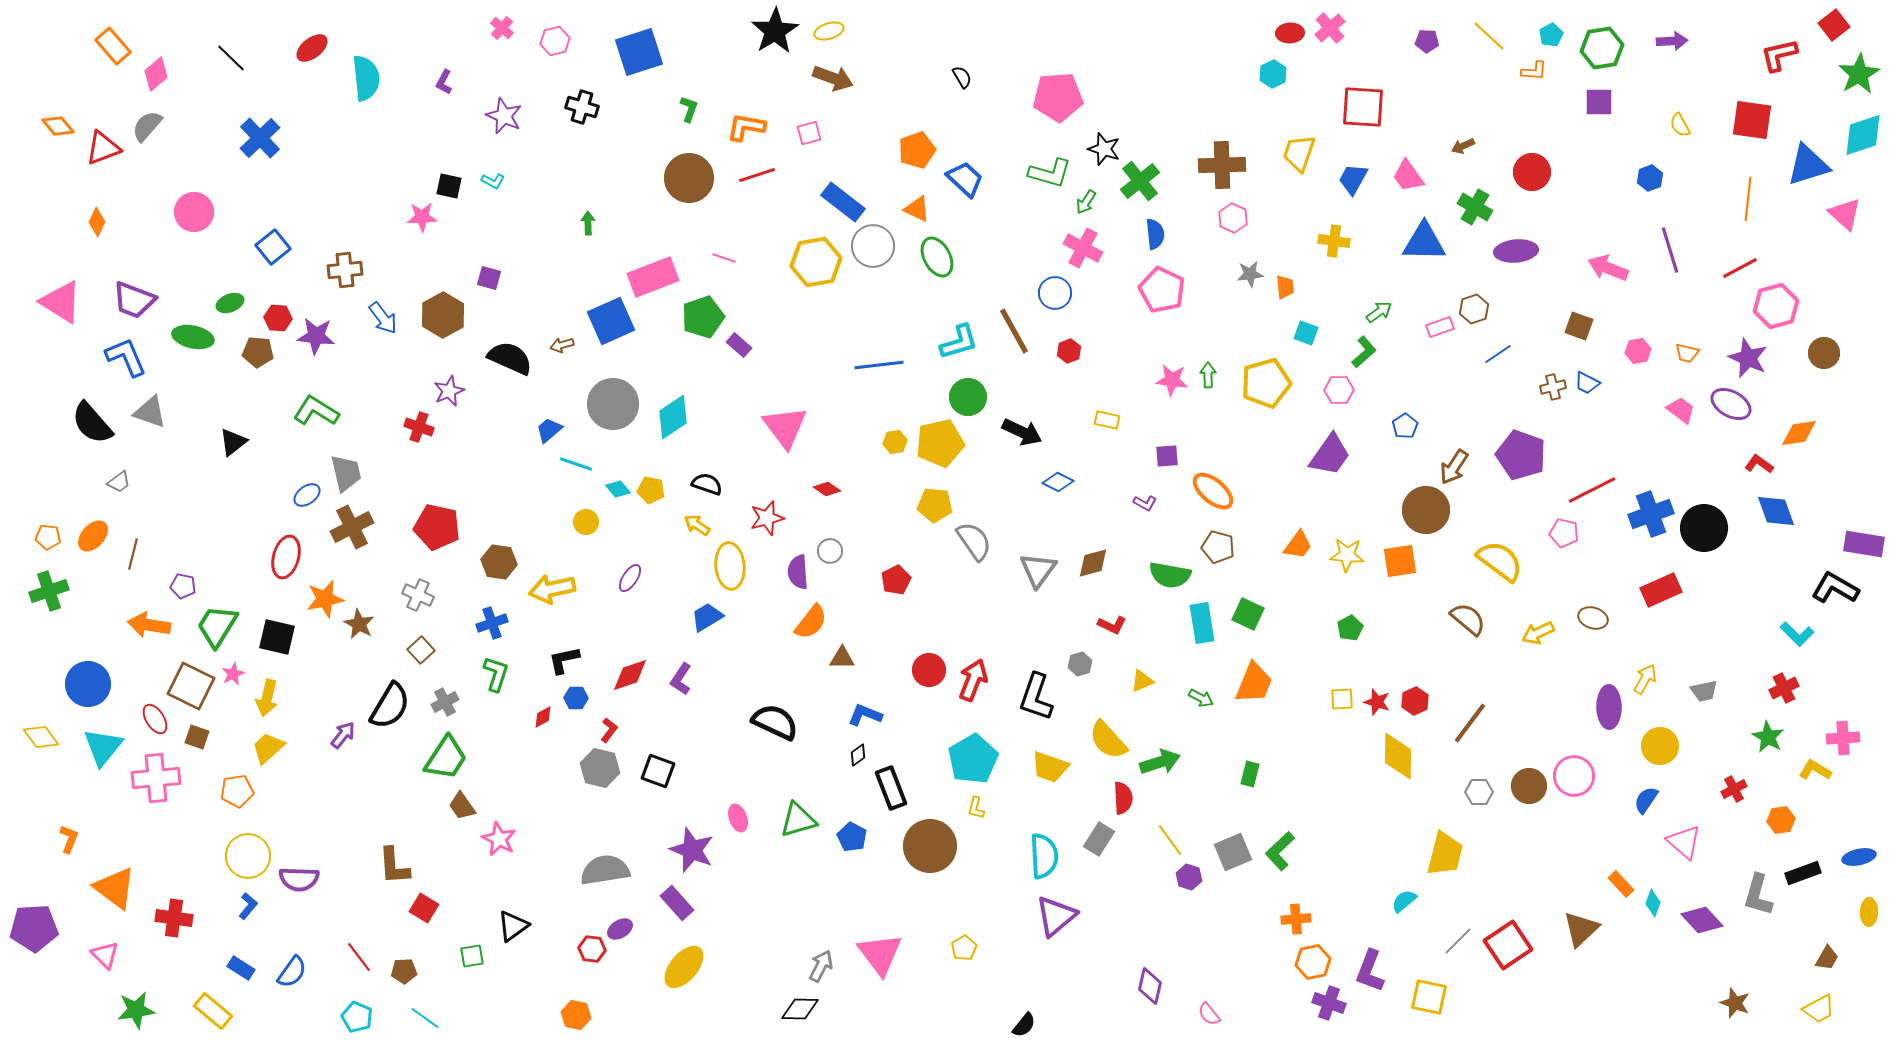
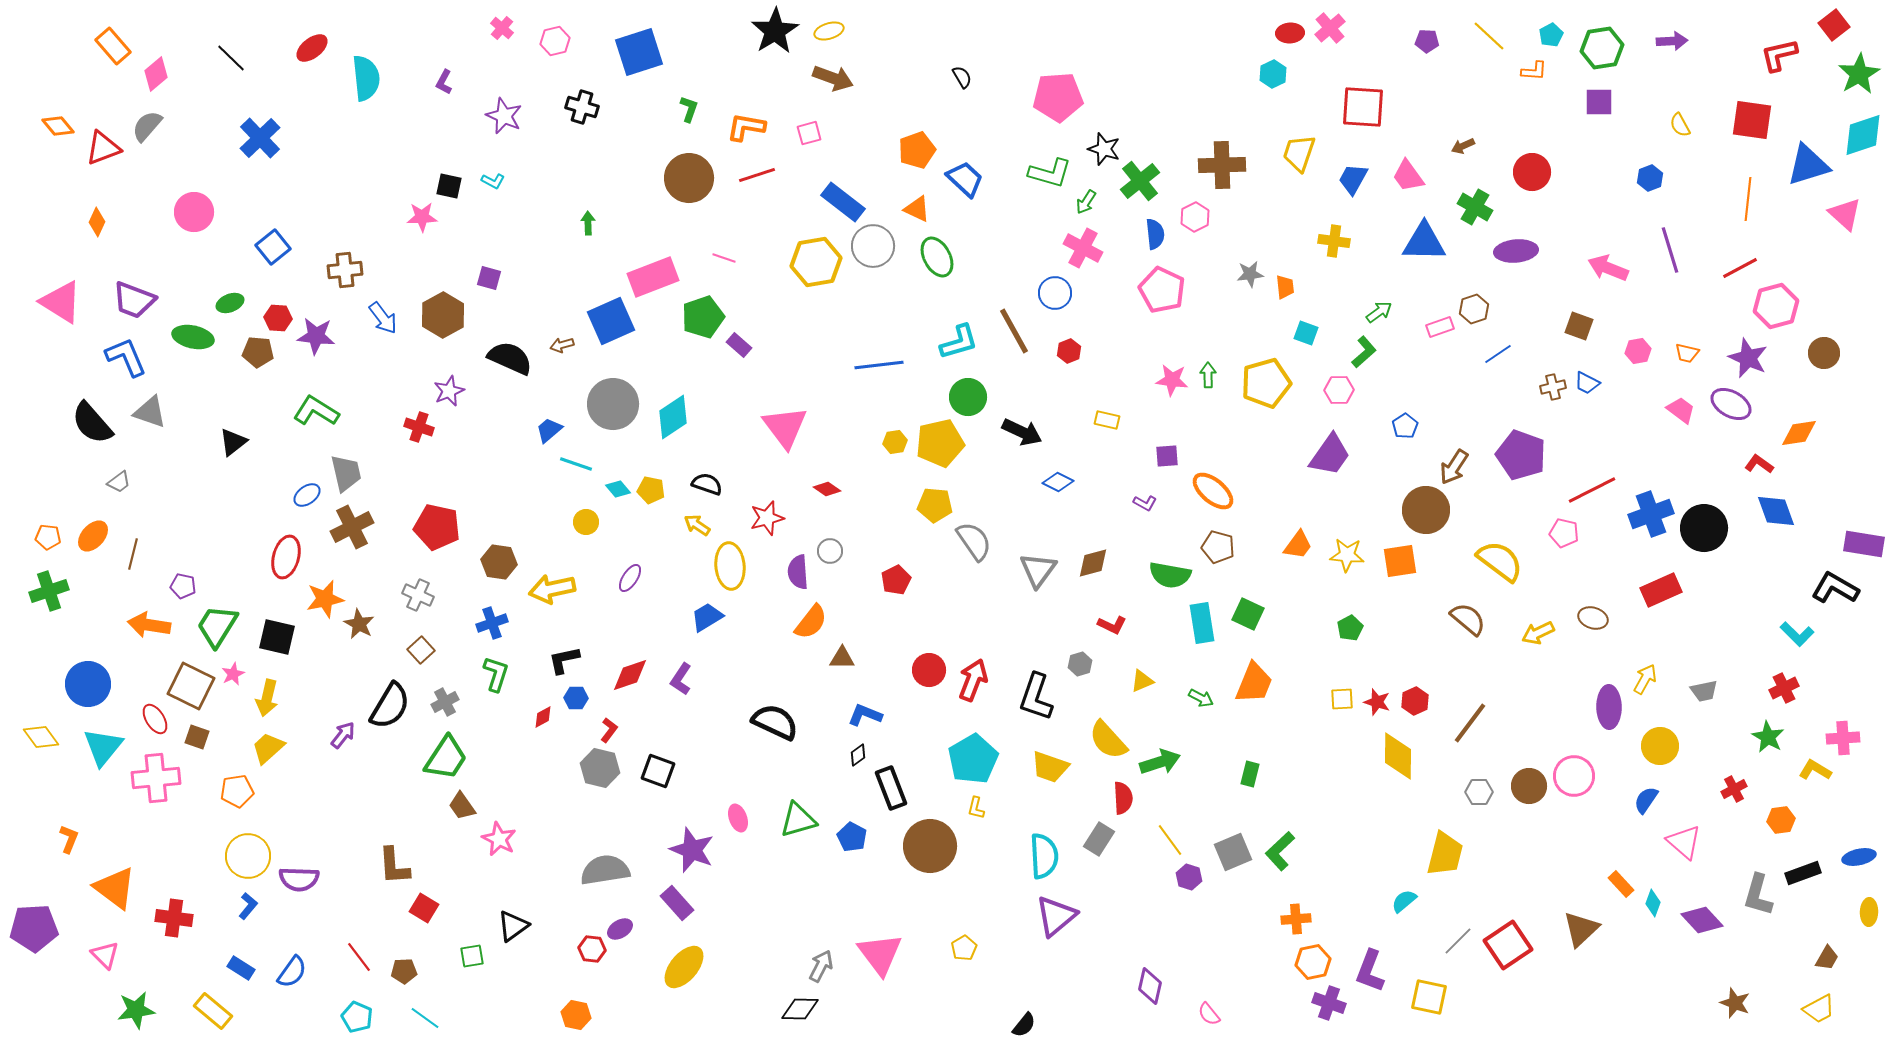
pink hexagon at (1233, 218): moved 38 px left, 1 px up; rotated 8 degrees clockwise
